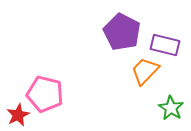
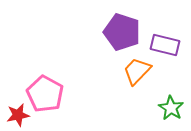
purple pentagon: rotated 9 degrees counterclockwise
orange trapezoid: moved 8 px left
pink pentagon: rotated 15 degrees clockwise
red star: rotated 15 degrees clockwise
